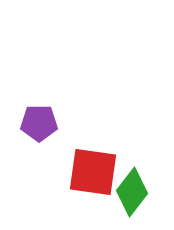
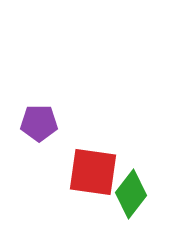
green diamond: moved 1 px left, 2 px down
